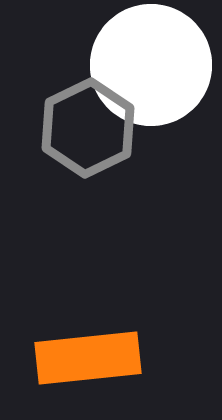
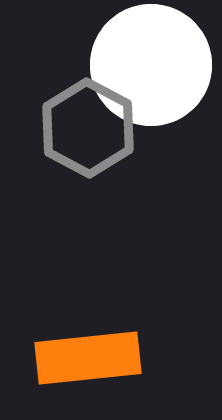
gray hexagon: rotated 6 degrees counterclockwise
